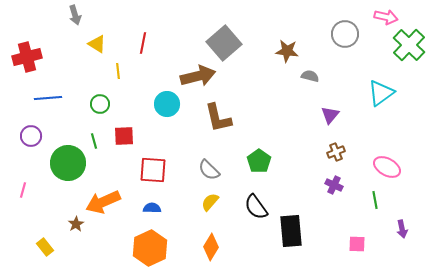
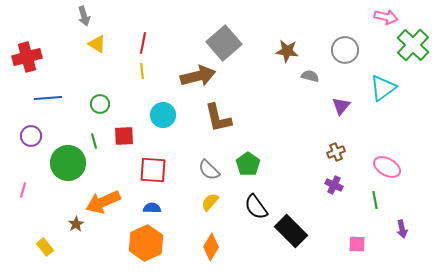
gray arrow at (75, 15): moved 9 px right, 1 px down
gray circle at (345, 34): moved 16 px down
green cross at (409, 45): moved 4 px right
yellow line at (118, 71): moved 24 px right
cyan triangle at (381, 93): moved 2 px right, 5 px up
cyan circle at (167, 104): moved 4 px left, 11 px down
purple triangle at (330, 115): moved 11 px right, 9 px up
green pentagon at (259, 161): moved 11 px left, 3 px down
black rectangle at (291, 231): rotated 40 degrees counterclockwise
orange hexagon at (150, 248): moved 4 px left, 5 px up
